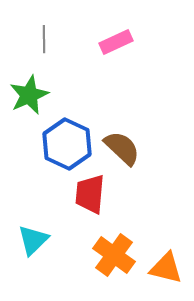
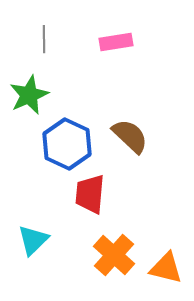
pink rectangle: rotated 16 degrees clockwise
brown semicircle: moved 8 px right, 12 px up
orange cross: rotated 6 degrees clockwise
